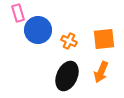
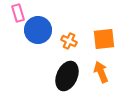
orange arrow: rotated 135 degrees clockwise
